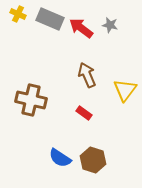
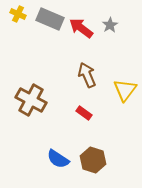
gray star: rotated 28 degrees clockwise
brown cross: rotated 16 degrees clockwise
blue semicircle: moved 2 px left, 1 px down
